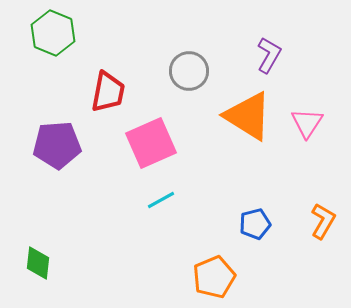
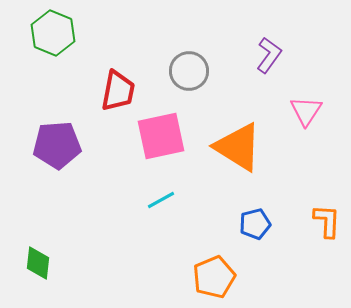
purple L-shape: rotated 6 degrees clockwise
red trapezoid: moved 10 px right, 1 px up
orange triangle: moved 10 px left, 31 px down
pink triangle: moved 1 px left, 12 px up
pink square: moved 10 px right, 7 px up; rotated 12 degrees clockwise
orange L-shape: moved 4 px right; rotated 27 degrees counterclockwise
